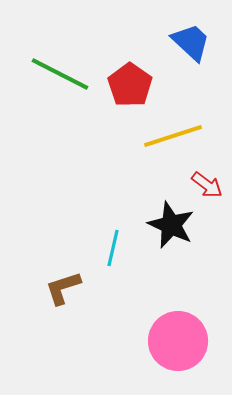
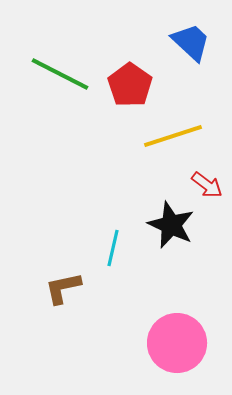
brown L-shape: rotated 6 degrees clockwise
pink circle: moved 1 px left, 2 px down
